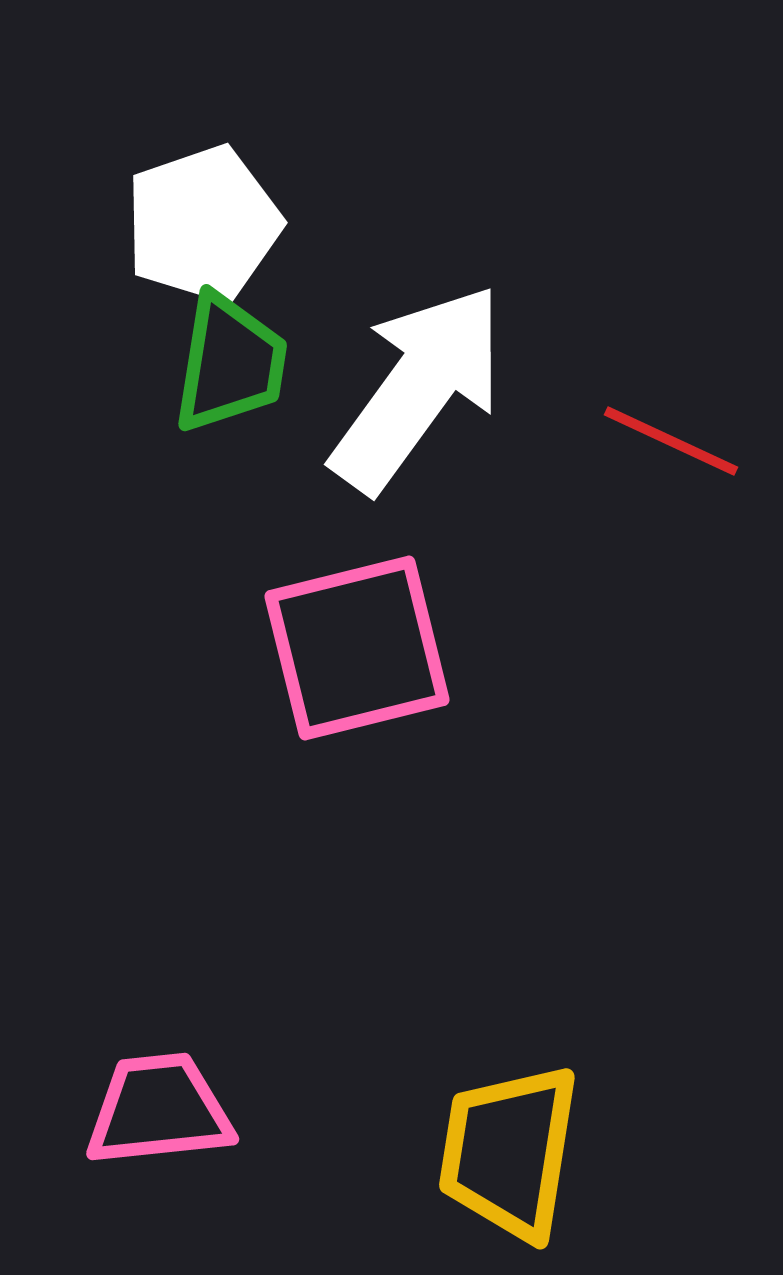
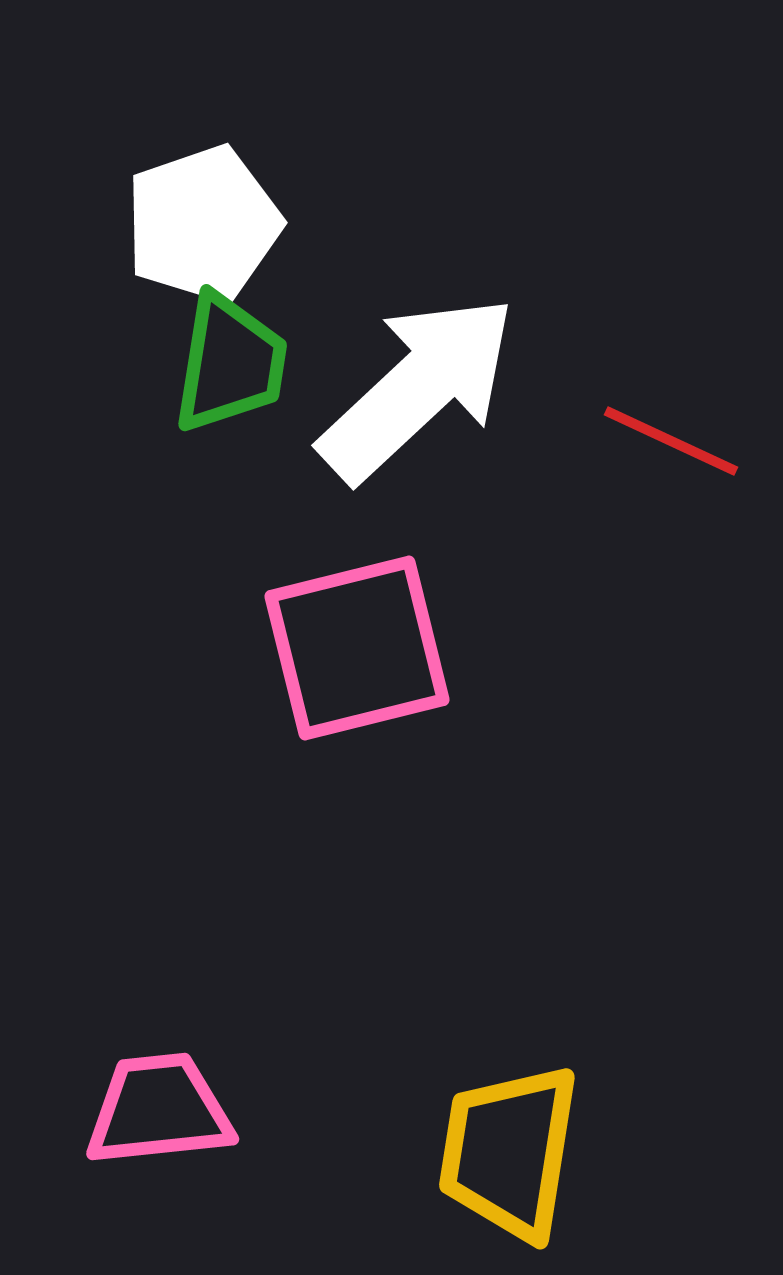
white arrow: rotated 11 degrees clockwise
